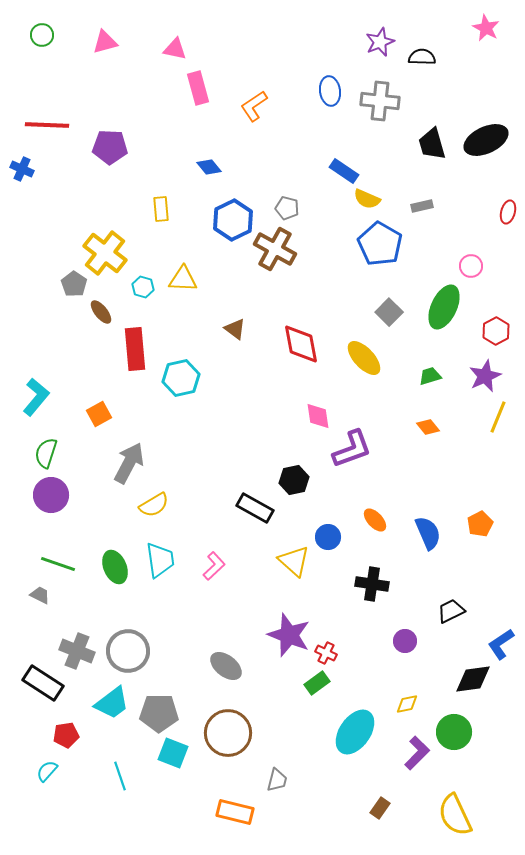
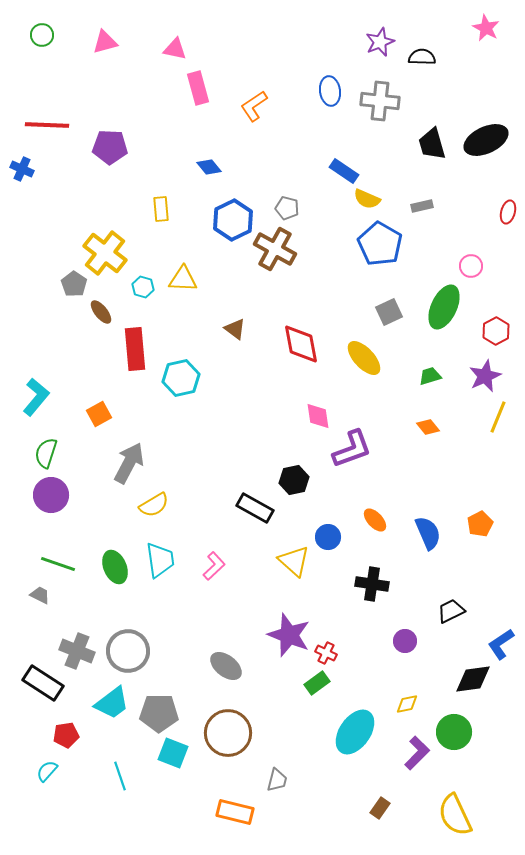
gray square at (389, 312): rotated 20 degrees clockwise
